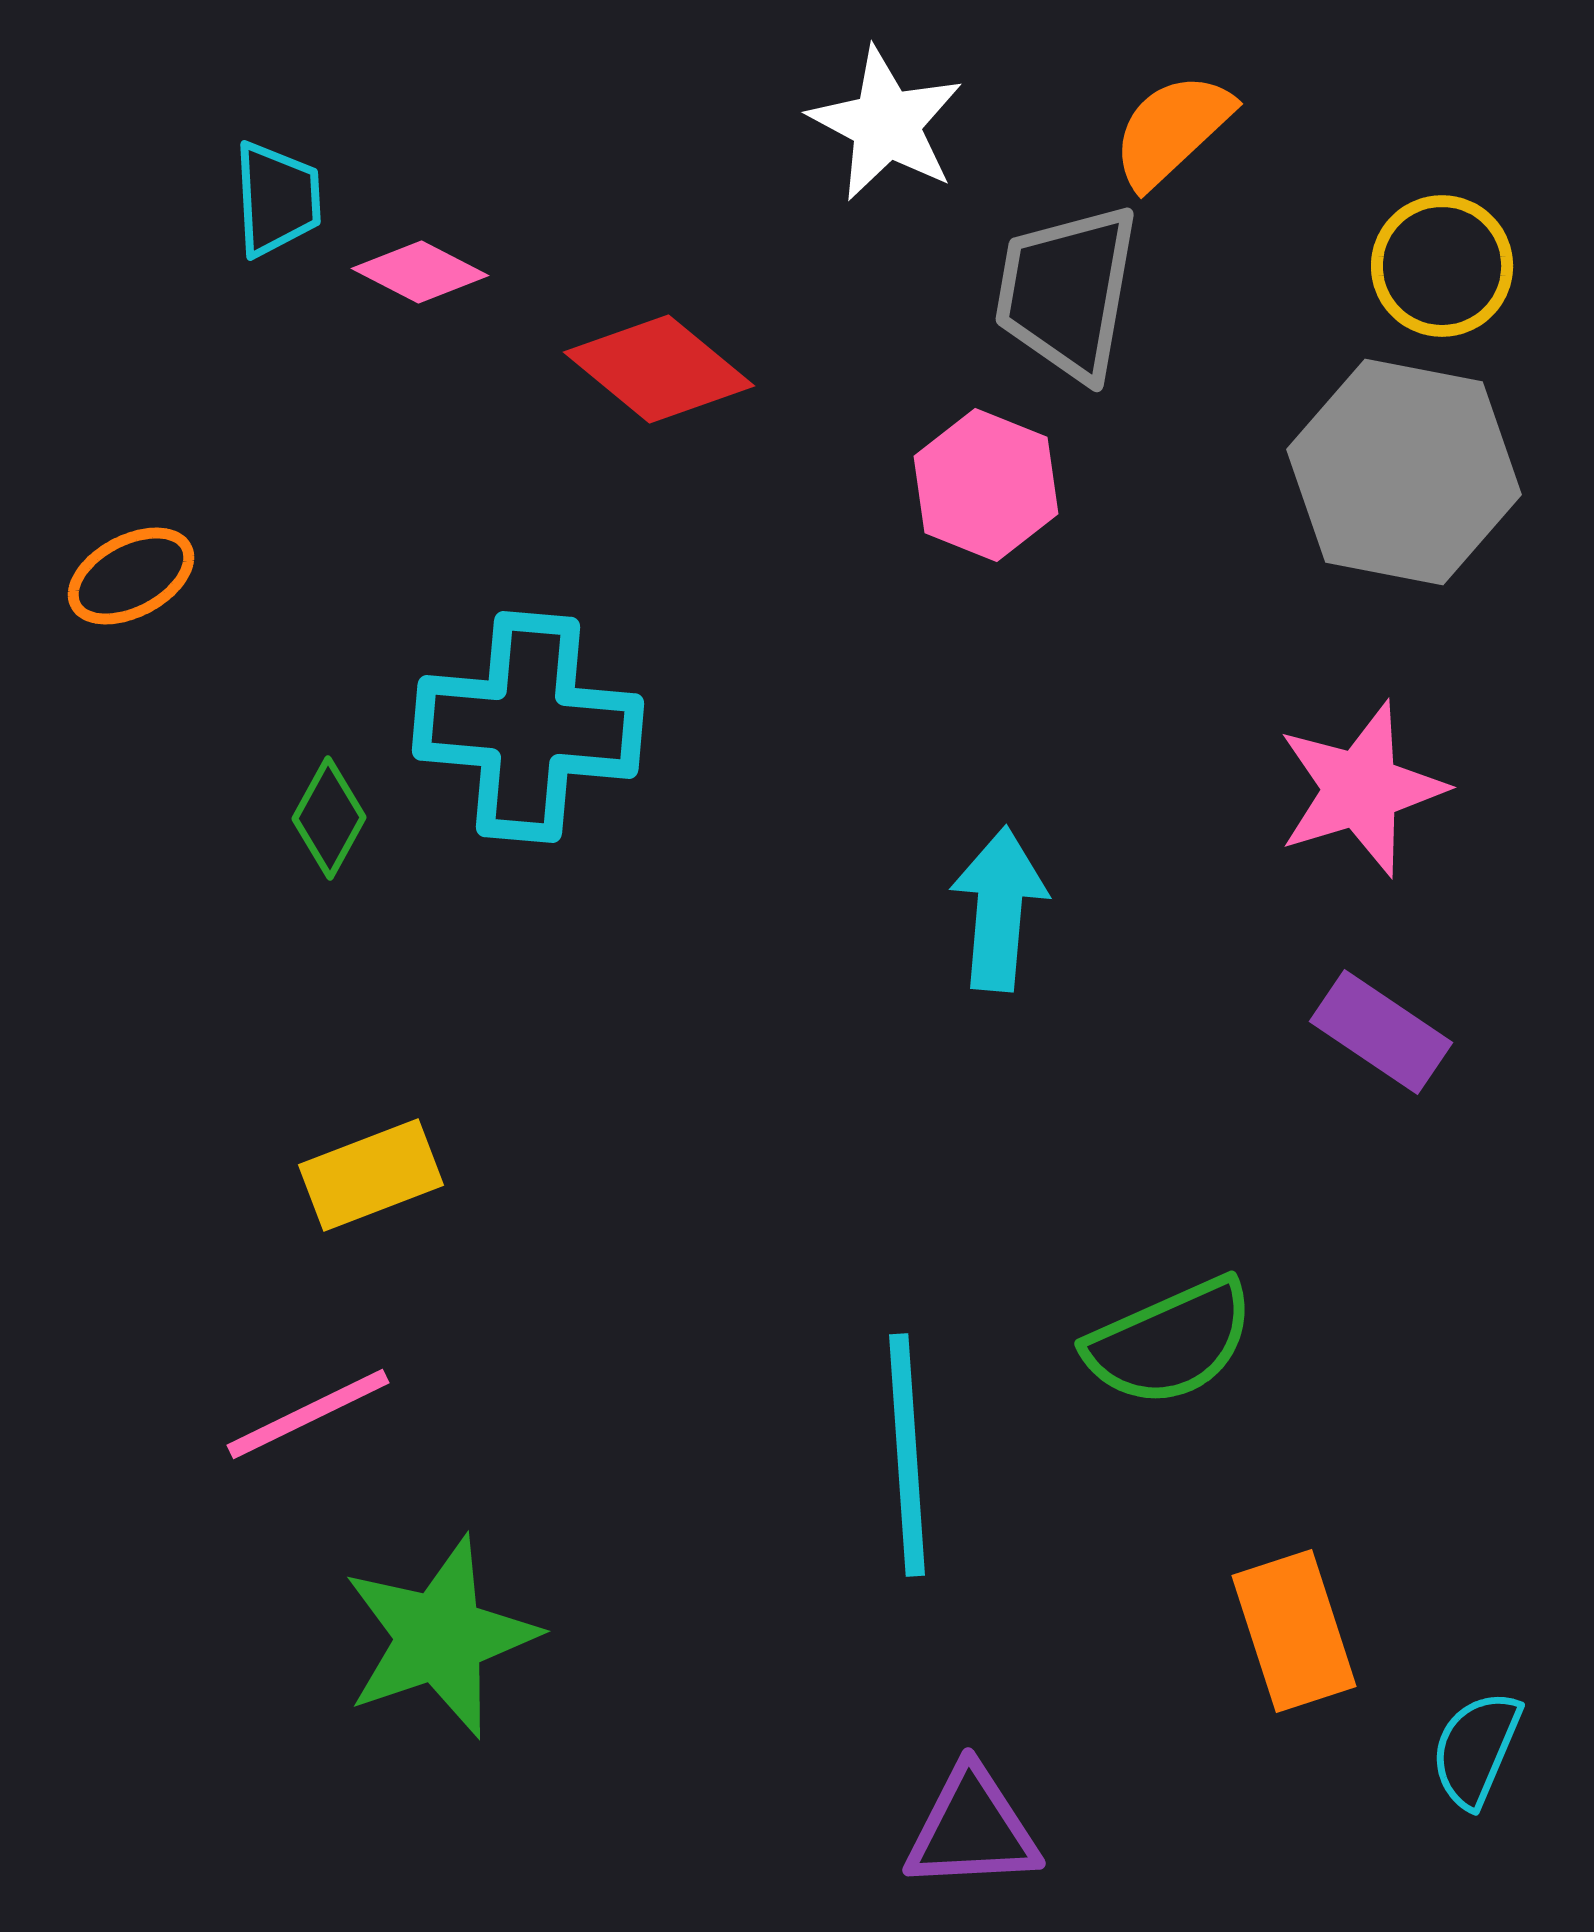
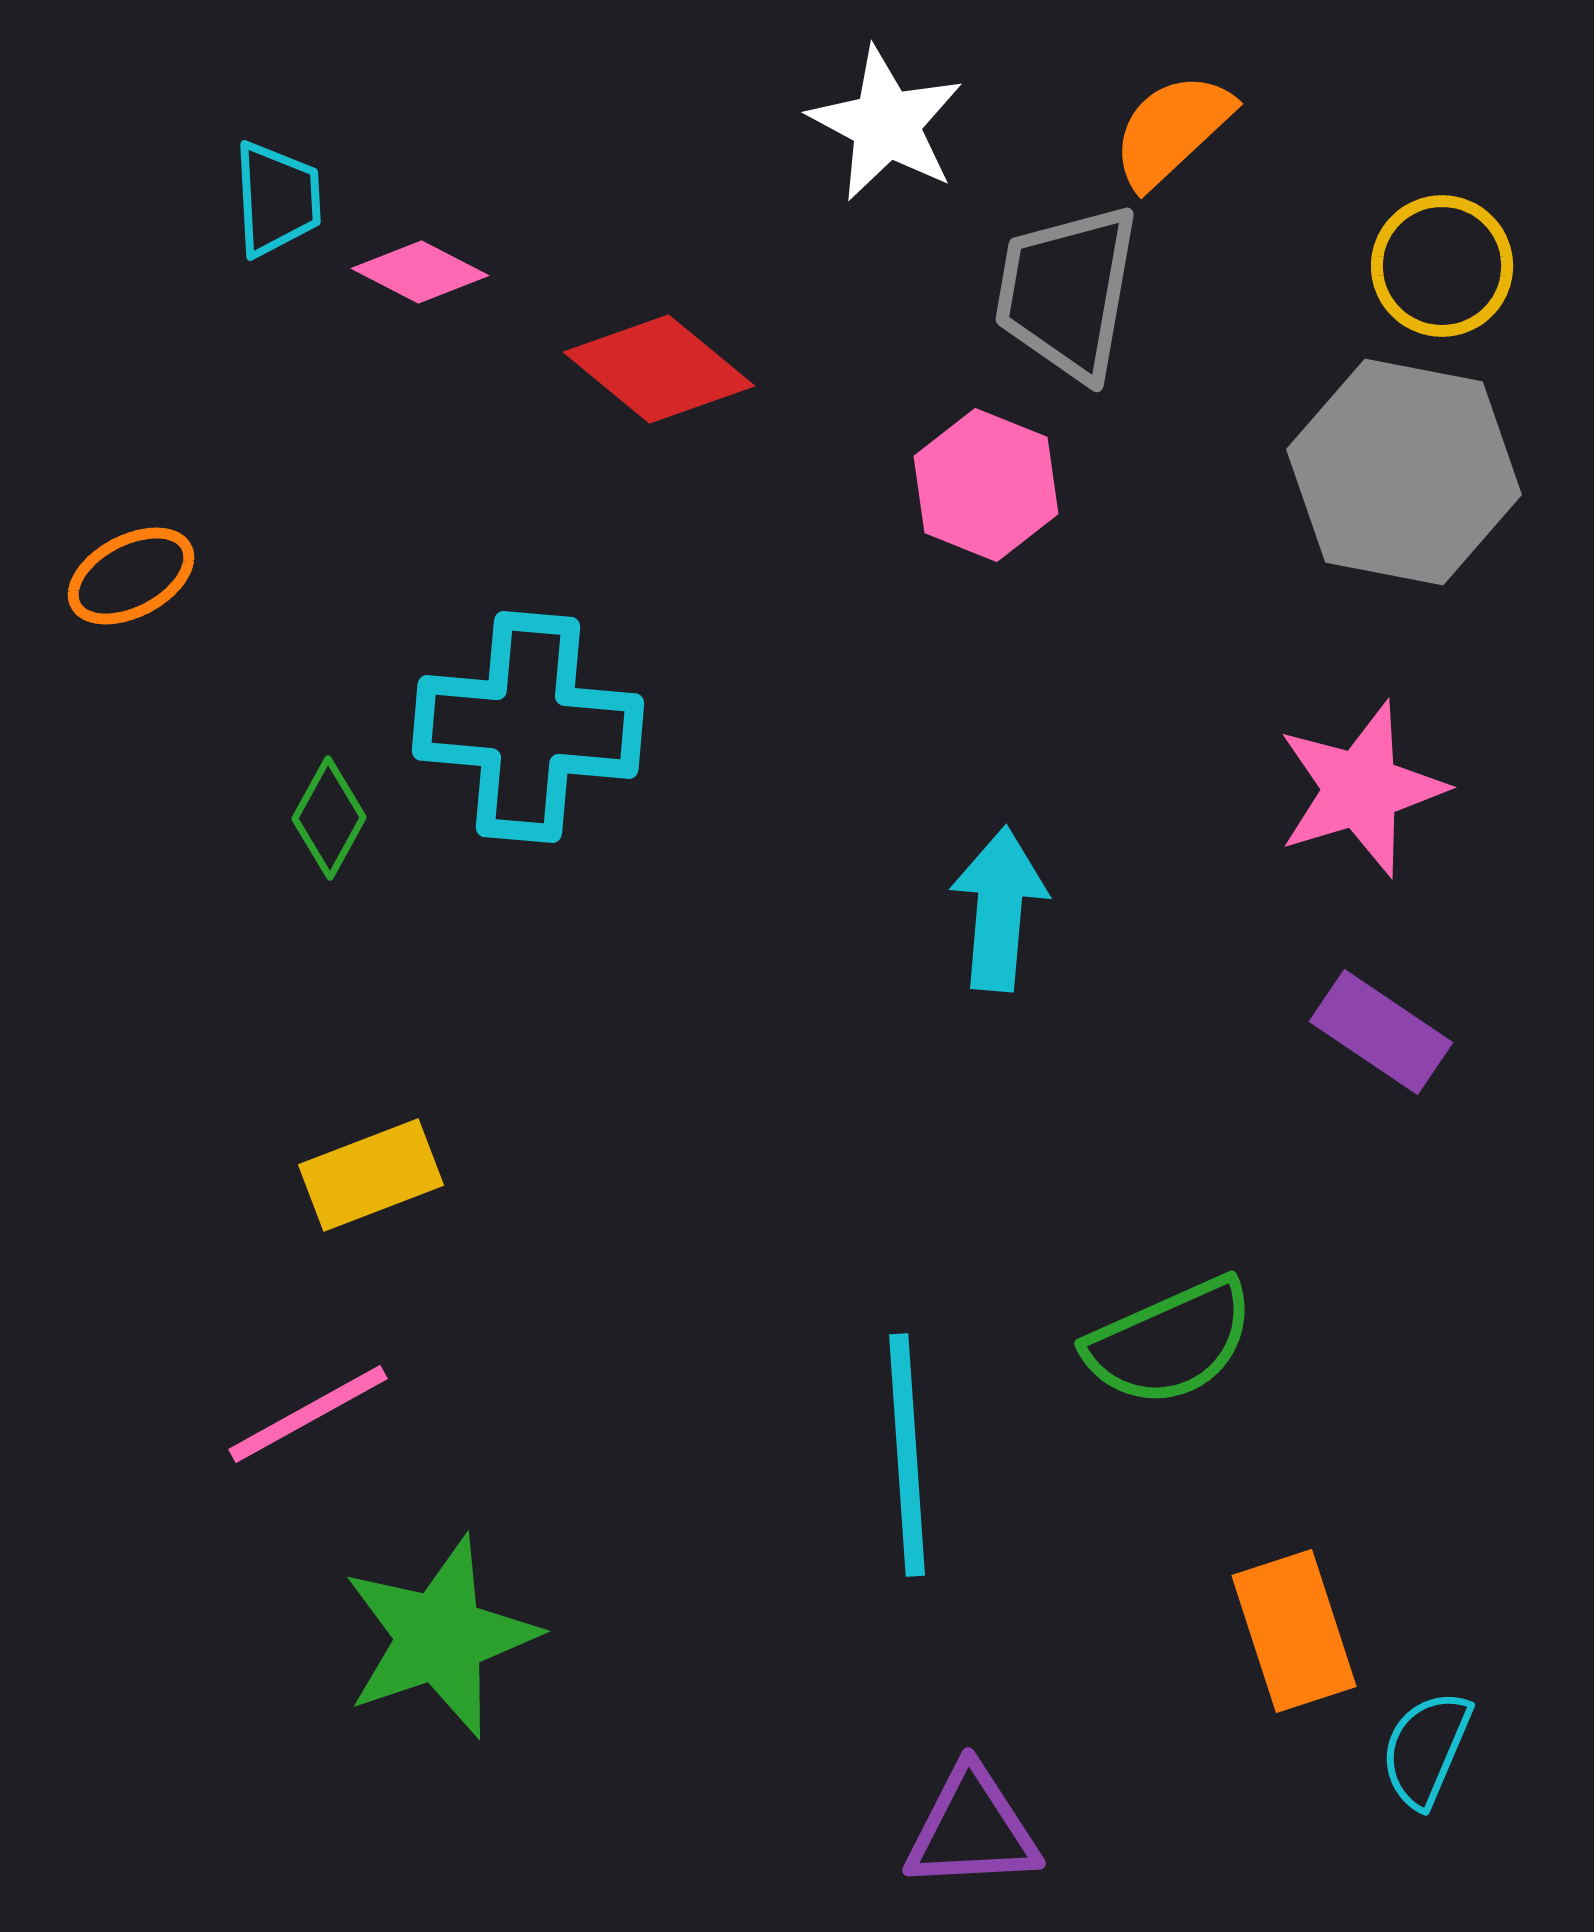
pink line: rotated 3 degrees counterclockwise
cyan semicircle: moved 50 px left
